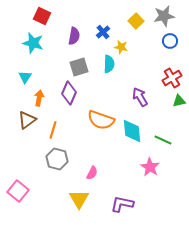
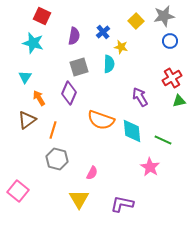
orange arrow: rotated 42 degrees counterclockwise
